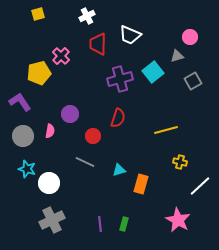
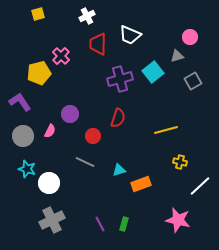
pink semicircle: rotated 16 degrees clockwise
orange rectangle: rotated 54 degrees clockwise
pink star: rotated 15 degrees counterclockwise
purple line: rotated 21 degrees counterclockwise
